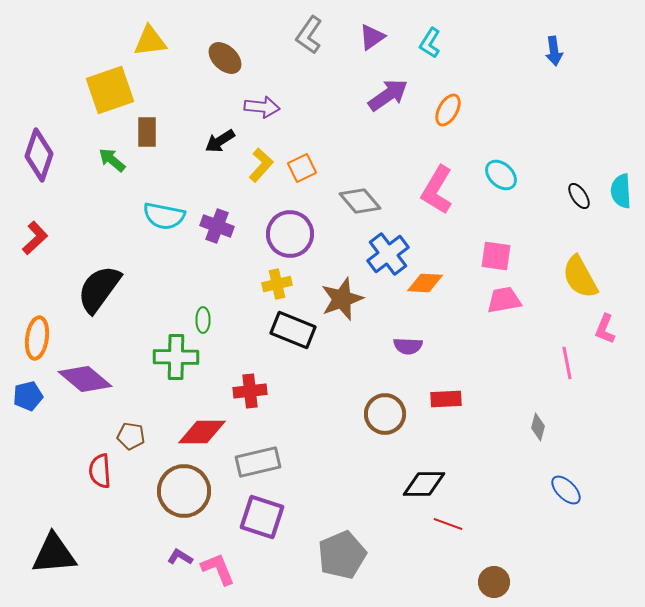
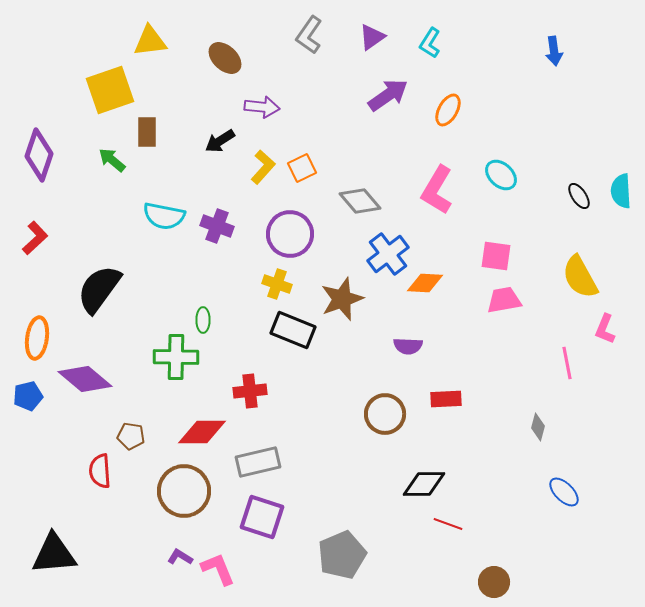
yellow L-shape at (261, 165): moved 2 px right, 2 px down
yellow cross at (277, 284): rotated 32 degrees clockwise
blue ellipse at (566, 490): moved 2 px left, 2 px down
